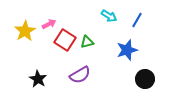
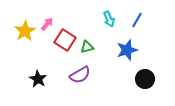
cyan arrow: moved 3 px down; rotated 35 degrees clockwise
pink arrow: moved 2 px left; rotated 24 degrees counterclockwise
green triangle: moved 5 px down
